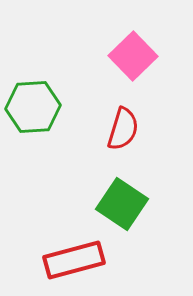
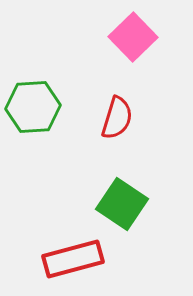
pink square: moved 19 px up
red semicircle: moved 6 px left, 11 px up
red rectangle: moved 1 px left, 1 px up
